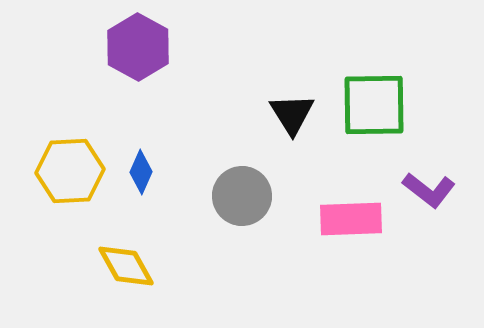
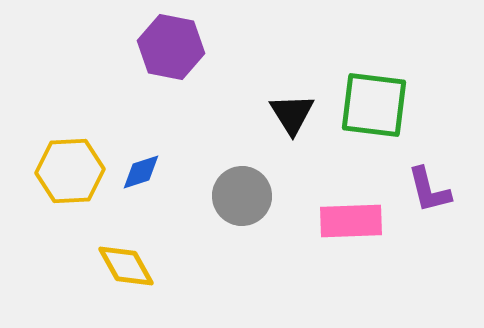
purple hexagon: moved 33 px right; rotated 18 degrees counterclockwise
green square: rotated 8 degrees clockwise
blue diamond: rotated 48 degrees clockwise
purple L-shape: rotated 38 degrees clockwise
pink rectangle: moved 2 px down
